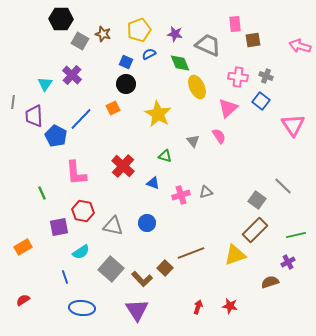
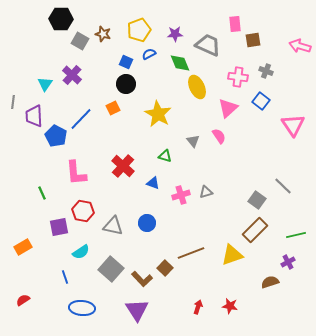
purple star at (175, 34): rotated 14 degrees counterclockwise
gray cross at (266, 76): moved 5 px up
yellow triangle at (235, 255): moved 3 px left
